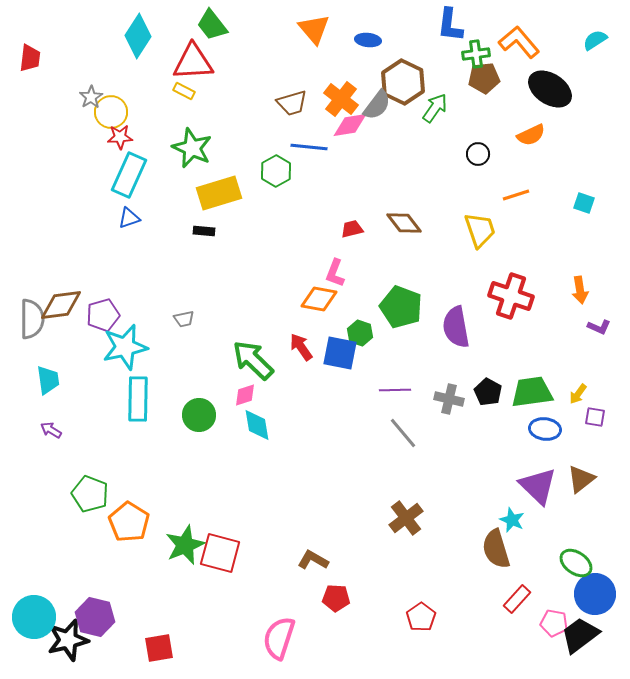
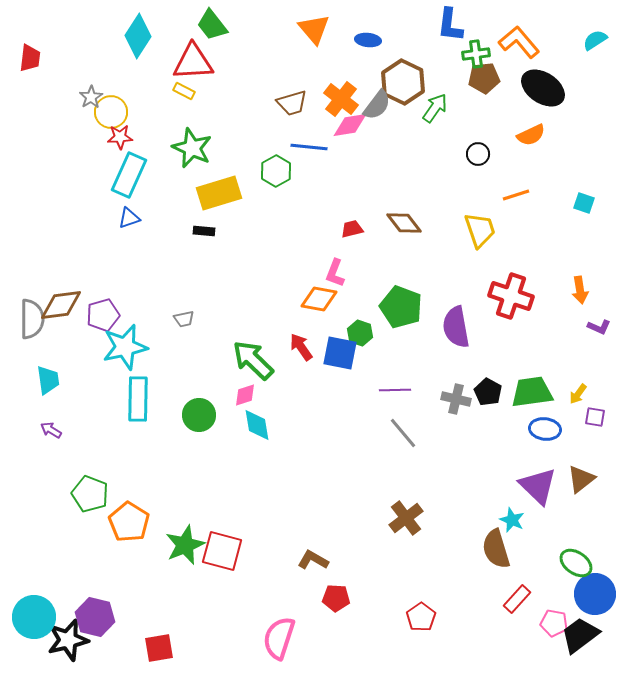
black ellipse at (550, 89): moved 7 px left, 1 px up
gray cross at (449, 399): moved 7 px right
red square at (220, 553): moved 2 px right, 2 px up
